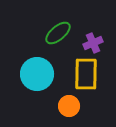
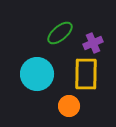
green ellipse: moved 2 px right
